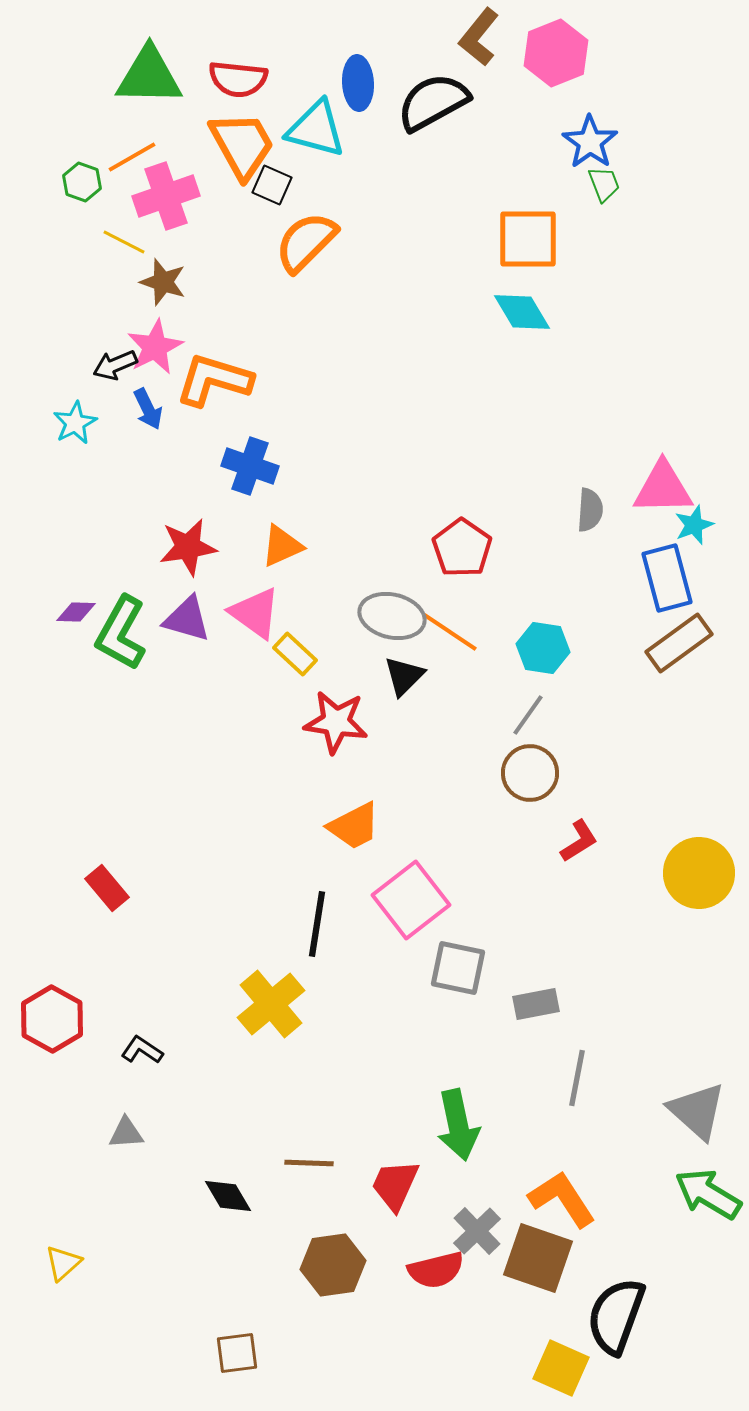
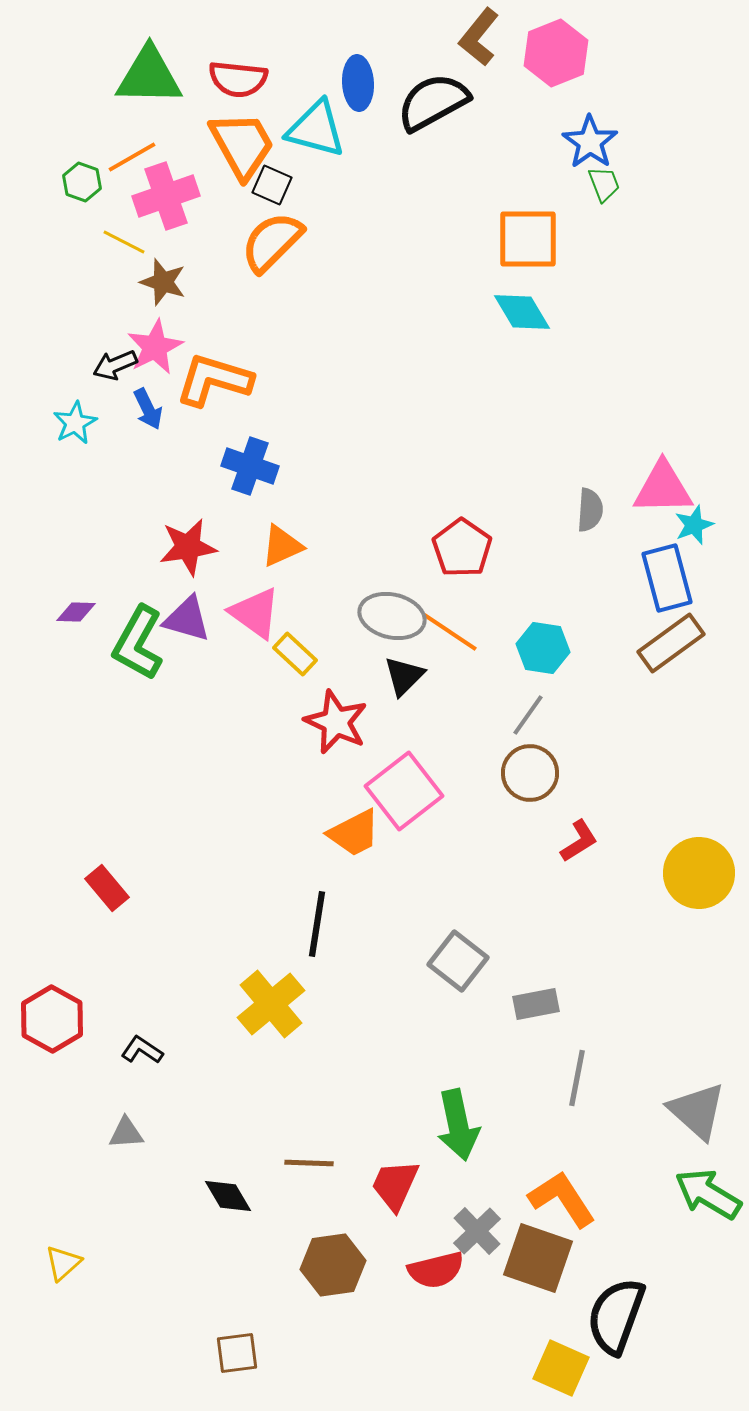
orange semicircle at (306, 242): moved 34 px left
green L-shape at (121, 633): moved 17 px right, 10 px down
brown rectangle at (679, 643): moved 8 px left
red star at (336, 722): rotated 16 degrees clockwise
orange trapezoid at (354, 826): moved 7 px down
pink square at (411, 900): moved 7 px left, 109 px up
gray square at (458, 968): moved 7 px up; rotated 26 degrees clockwise
